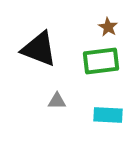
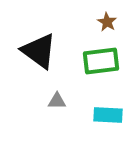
brown star: moved 1 px left, 5 px up
black triangle: moved 2 px down; rotated 15 degrees clockwise
